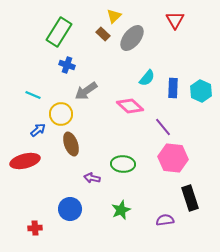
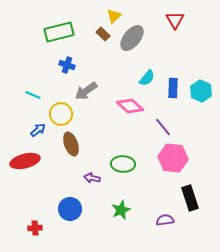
green rectangle: rotated 44 degrees clockwise
